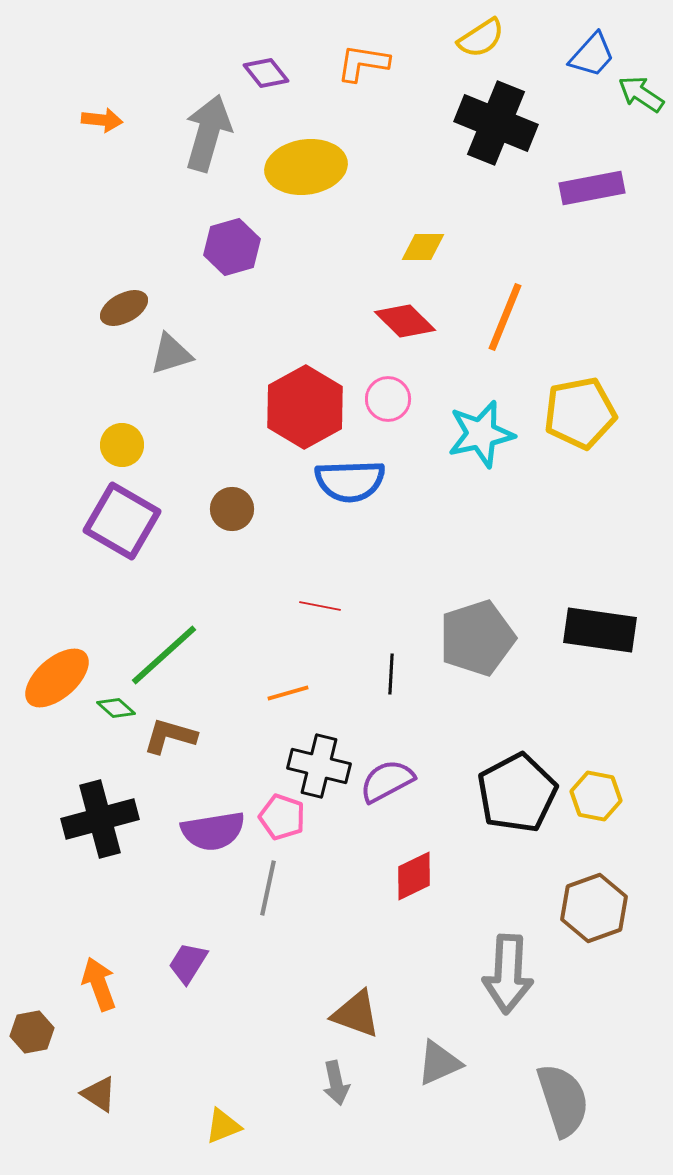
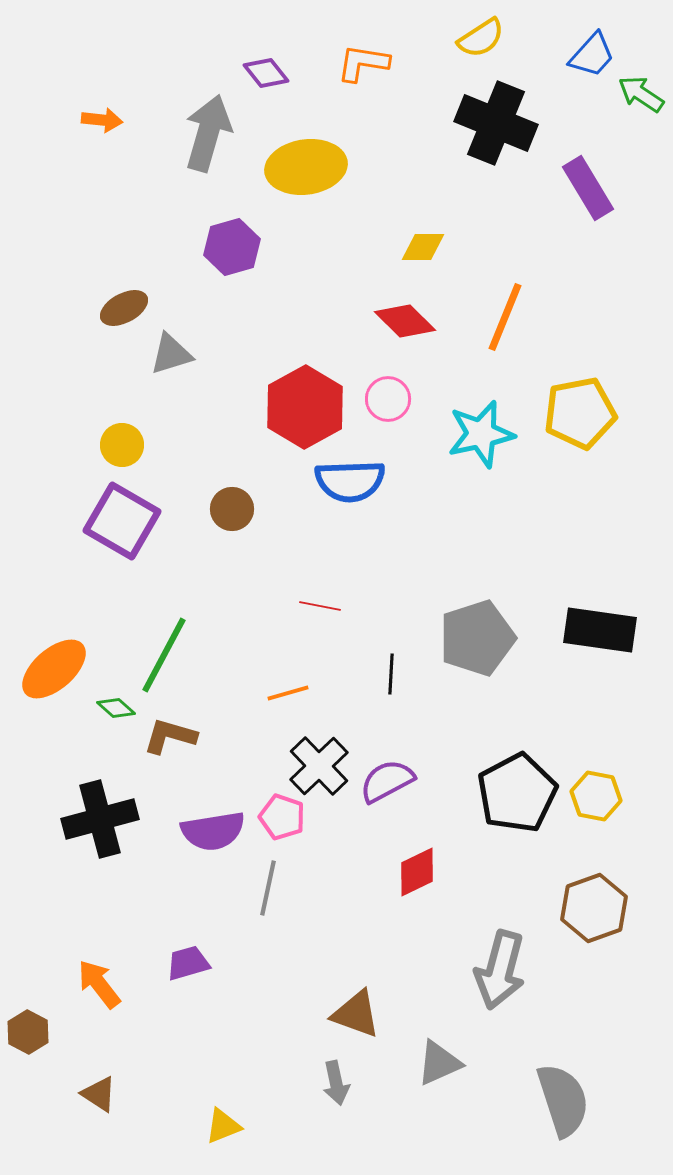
purple rectangle at (592, 188): moved 4 px left; rotated 70 degrees clockwise
green line at (164, 655): rotated 20 degrees counterclockwise
orange ellipse at (57, 678): moved 3 px left, 9 px up
black cross at (319, 766): rotated 32 degrees clockwise
red diamond at (414, 876): moved 3 px right, 4 px up
purple trapezoid at (188, 963): rotated 42 degrees clockwise
gray arrow at (508, 974): moved 8 px left, 4 px up; rotated 12 degrees clockwise
orange arrow at (99, 984): rotated 18 degrees counterclockwise
brown hexagon at (32, 1032): moved 4 px left; rotated 21 degrees counterclockwise
